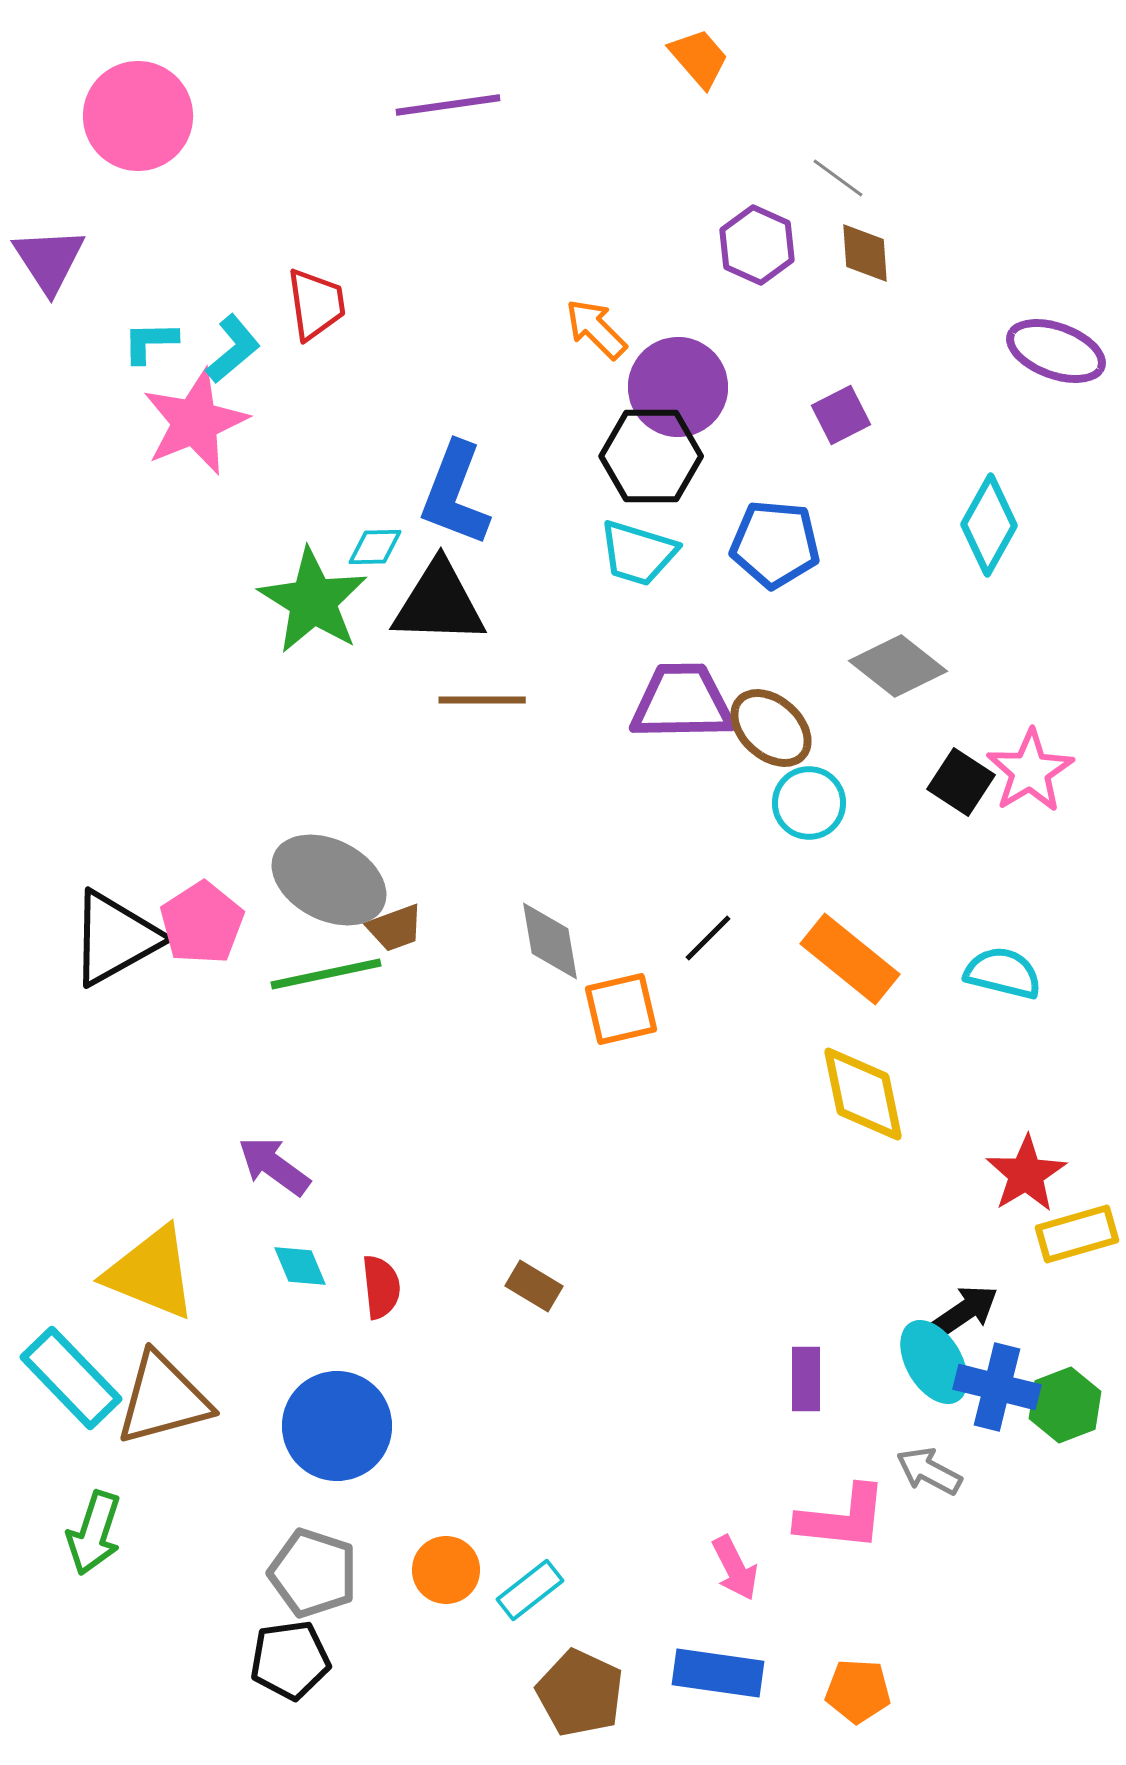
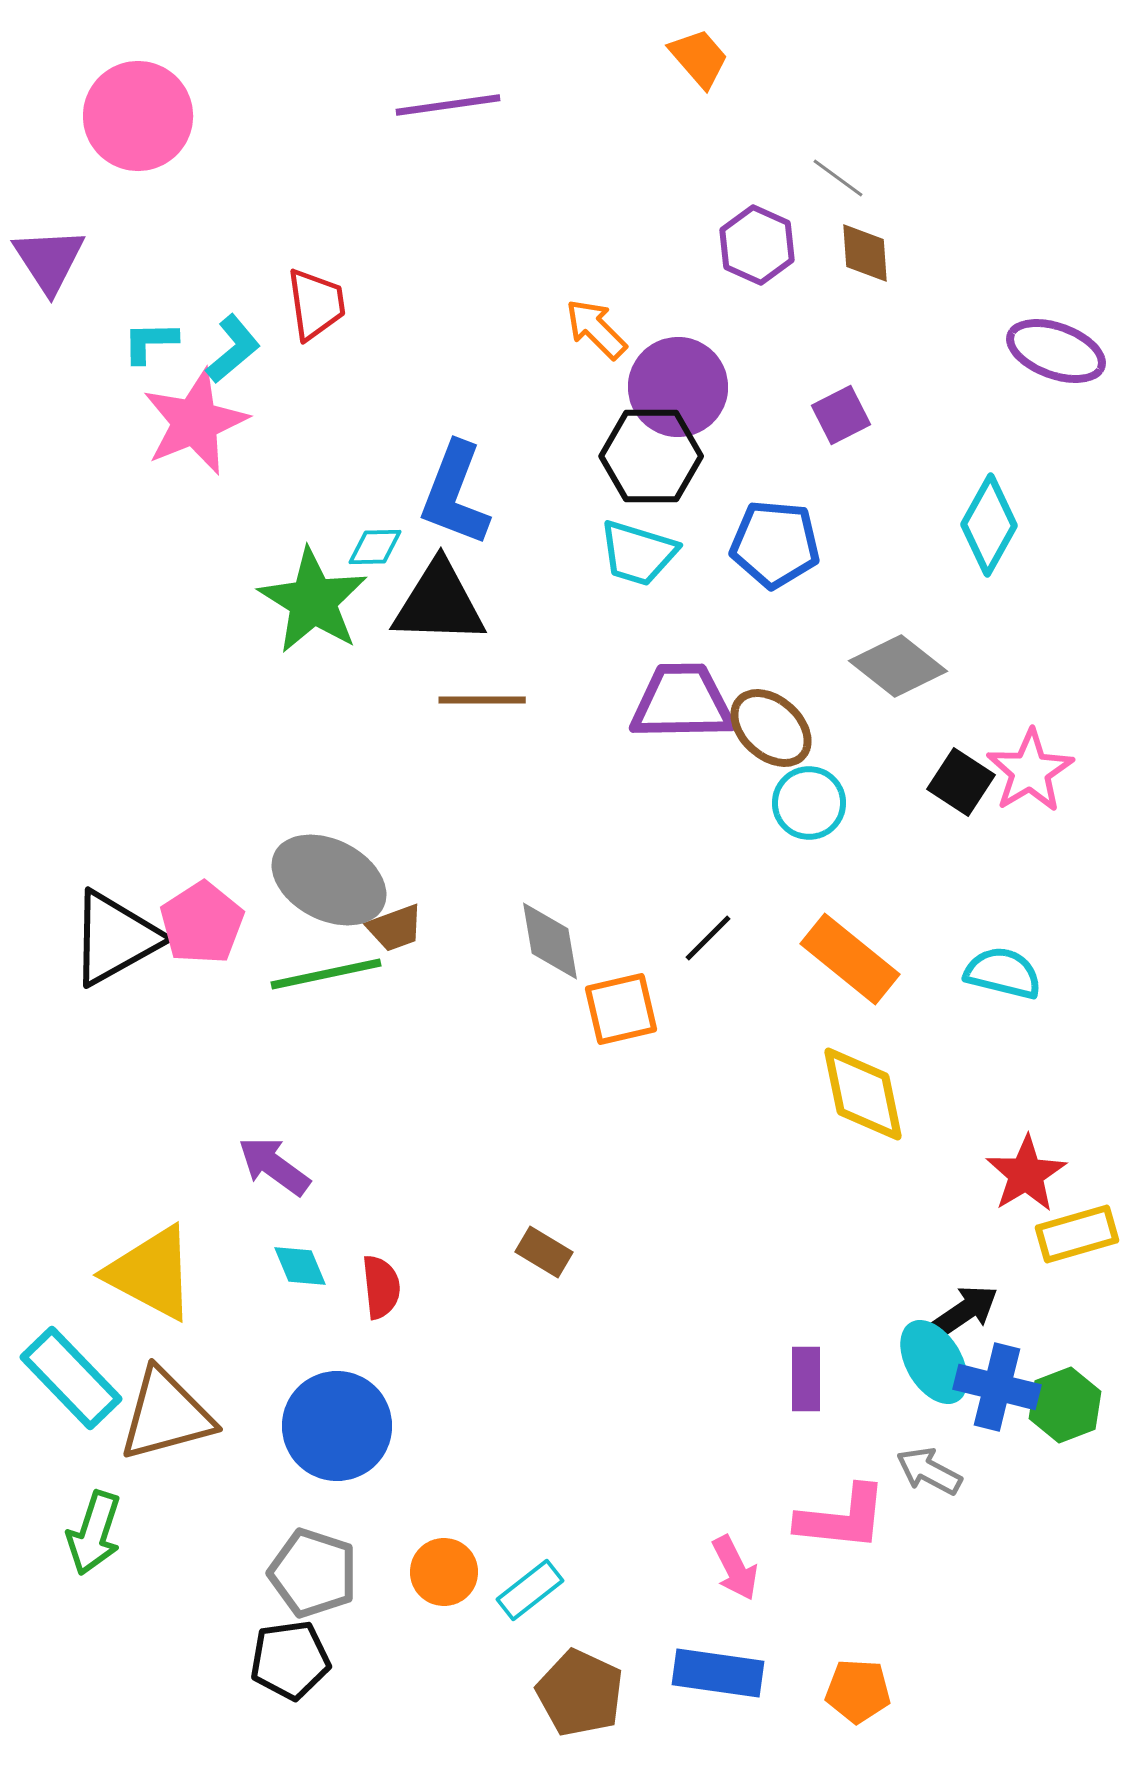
yellow triangle at (151, 1273): rotated 6 degrees clockwise
brown rectangle at (534, 1286): moved 10 px right, 34 px up
brown triangle at (163, 1399): moved 3 px right, 16 px down
orange circle at (446, 1570): moved 2 px left, 2 px down
